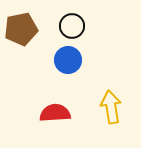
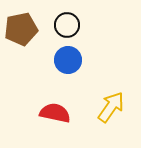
black circle: moved 5 px left, 1 px up
yellow arrow: rotated 44 degrees clockwise
red semicircle: rotated 16 degrees clockwise
